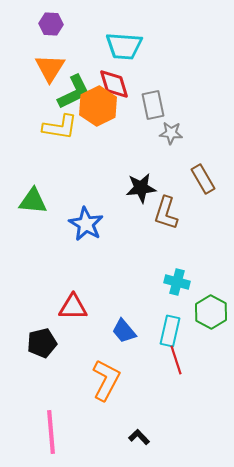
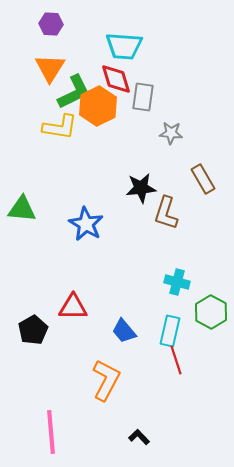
red diamond: moved 2 px right, 5 px up
gray rectangle: moved 10 px left, 8 px up; rotated 20 degrees clockwise
green triangle: moved 11 px left, 8 px down
black pentagon: moved 9 px left, 13 px up; rotated 16 degrees counterclockwise
